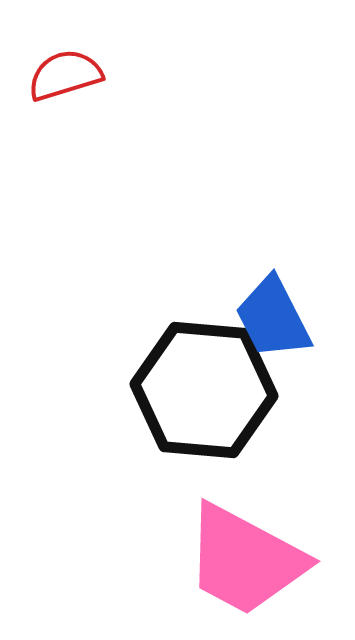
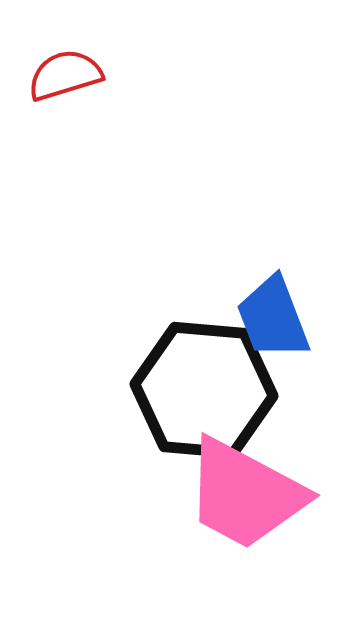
blue trapezoid: rotated 6 degrees clockwise
pink trapezoid: moved 66 px up
